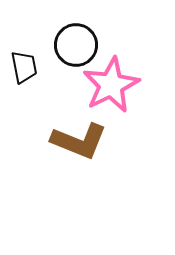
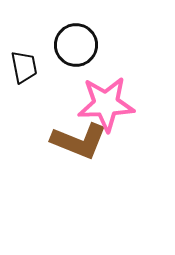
pink star: moved 5 px left, 19 px down; rotated 24 degrees clockwise
